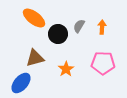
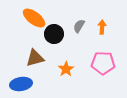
black circle: moved 4 px left
blue ellipse: moved 1 px down; rotated 40 degrees clockwise
